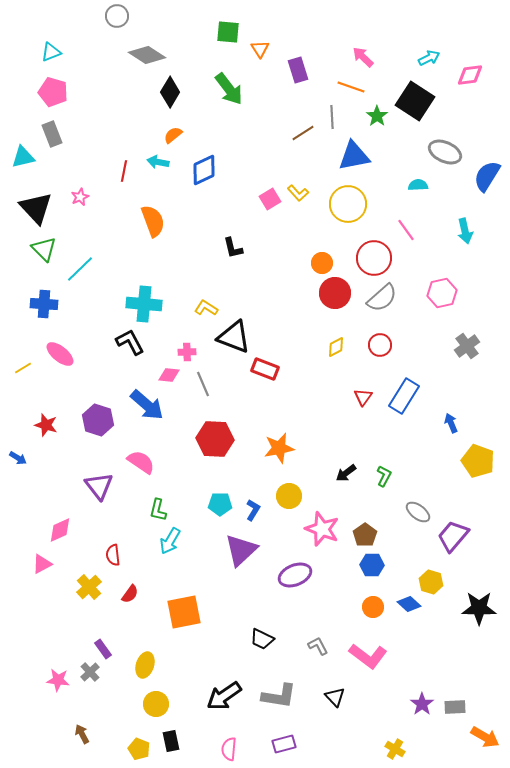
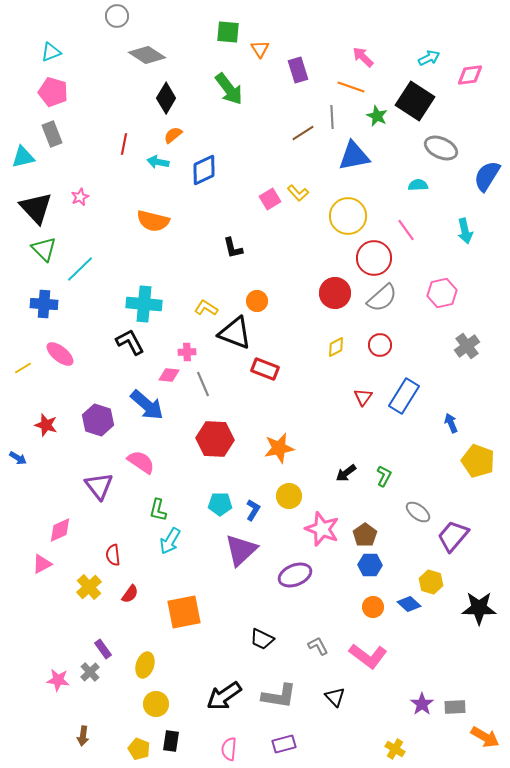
black diamond at (170, 92): moved 4 px left, 6 px down
green star at (377, 116): rotated 10 degrees counterclockwise
gray ellipse at (445, 152): moved 4 px left, 4 px up
red line at (124, 171): moved 27 px up
yellow circle at (348, 204): moved 12 px down
orange semicircle at (153, 221): rotated 124 degrees clockwise
orange circle at (322, 263): moved 65 px left, 38 px down
black triangle at (234, 337): moved 1 px right, 4 px up
blue hexagon at (372, 565): moved 2 px left
brown arrow at (82, 734): moved 1 px right, 2 px down; rotated 144 degrees counterclockwise
black rectangle at (171, 741): rotated 20 degrees clockwise
